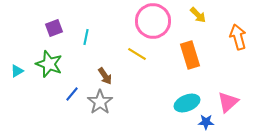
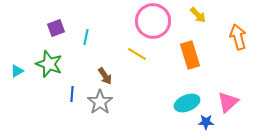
purple square: moved 2 px right
blue line: rotated 35 degrees counterclockwise
